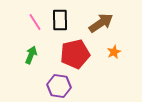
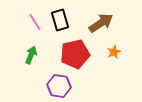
black rectangle: rotated 15 degrees counterclockwise
